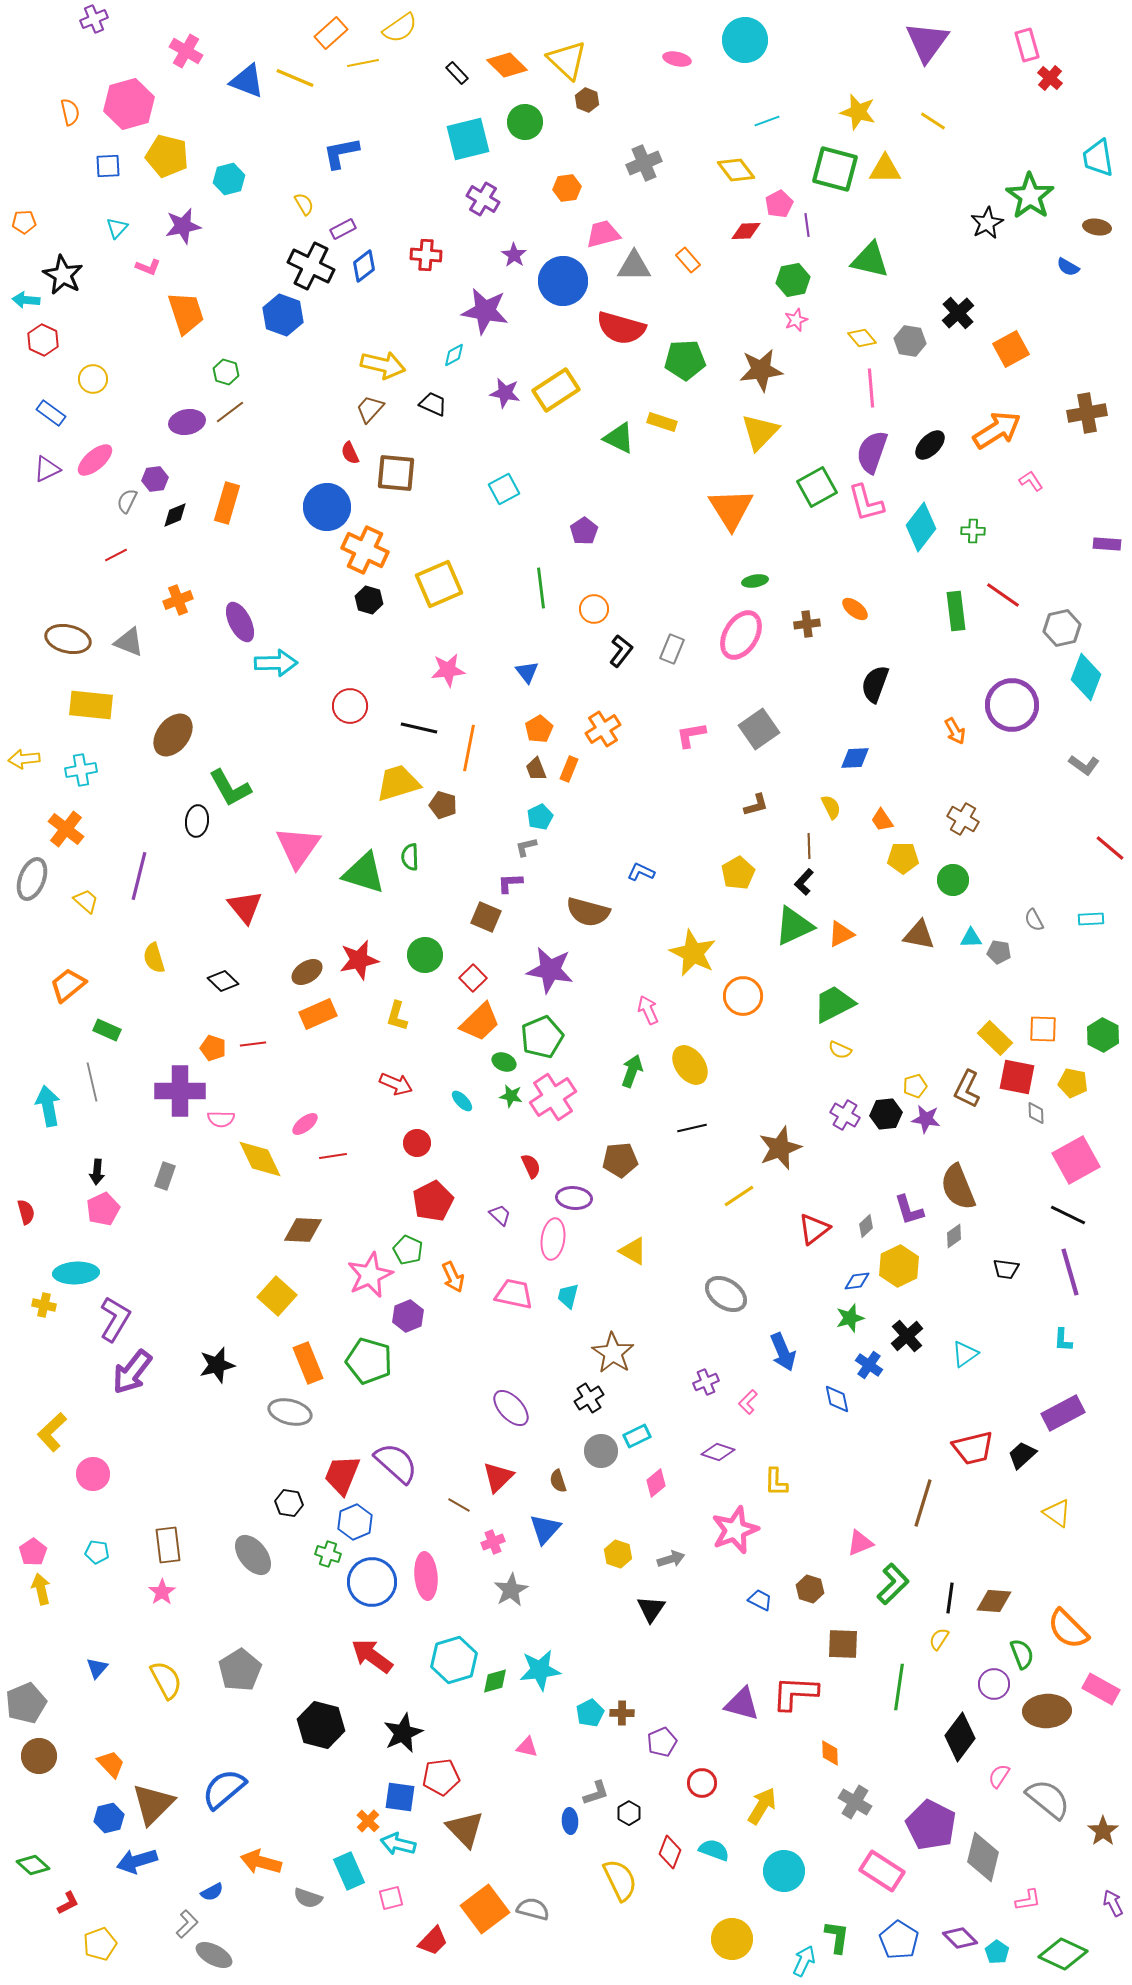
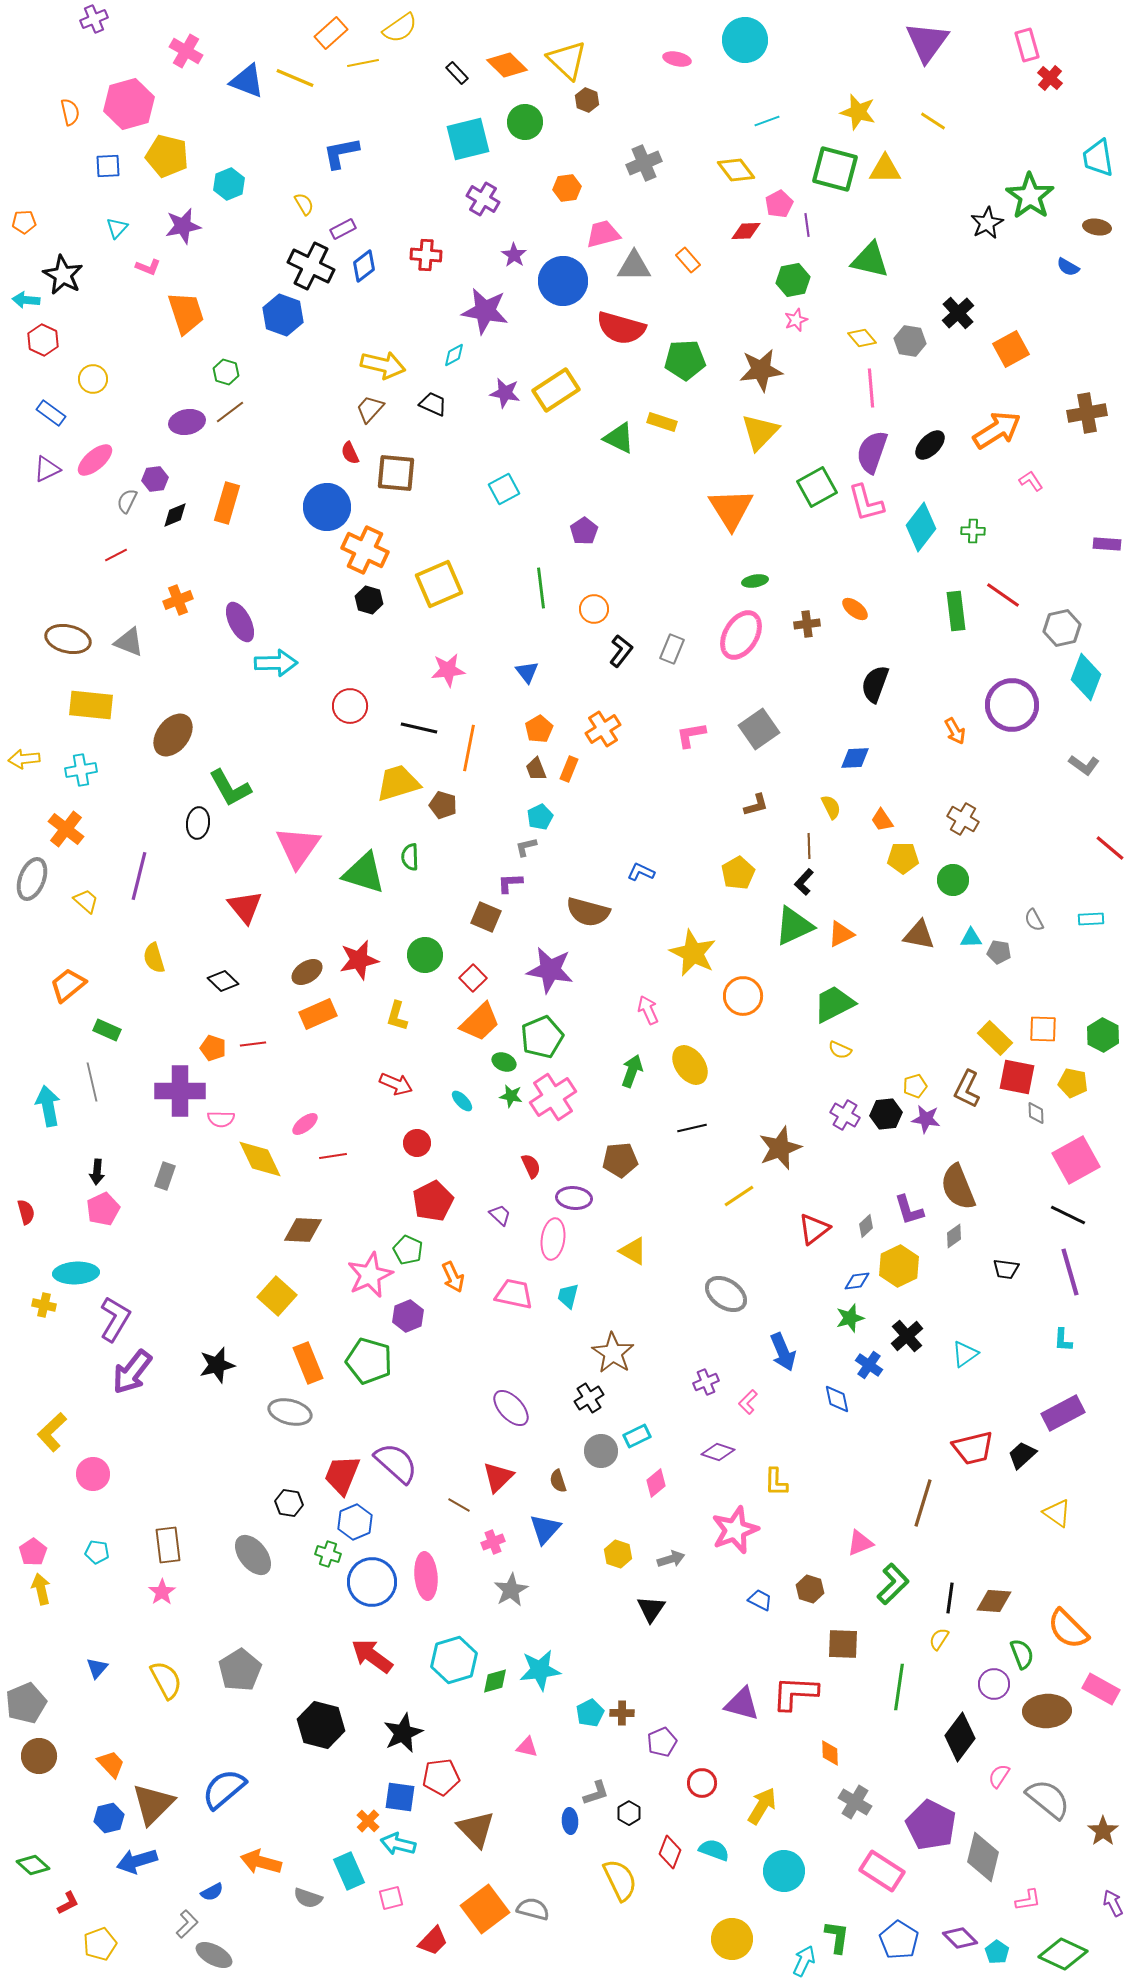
cyan hexagon at (229, 179): moved 5 px down; rotated 8 degrees counterclockwise
black ellipse at (197, 821): moved 1 px right, 2 px down
brown triangle at (465, 1829): moved 11 px right
